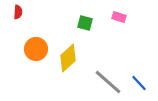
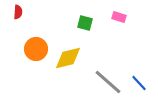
yellow diamond: rotated 28 degrees clockwise
